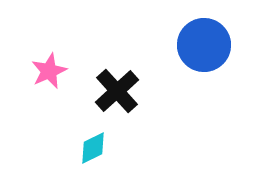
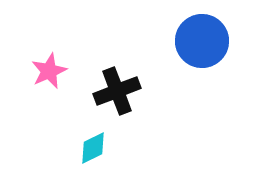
blue circle: moved 2 px left, 4 px up
black cross: rotated 21 degrees clockwise
